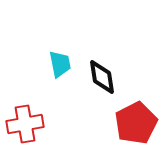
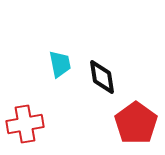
red pentagon: rotated 9 degrees counterclockwise
